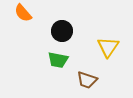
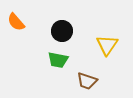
orange semicircle: moved 7 px left, 9 px down
yellow triangle: moved 1 px left, 2 px up
brown trapezoid: moved 1 px down
